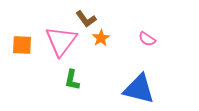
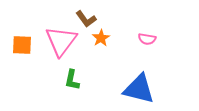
pink semicircle: rotated 24 degrees counterclockwise
